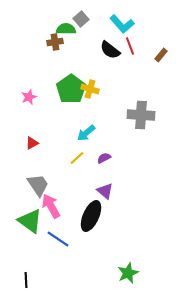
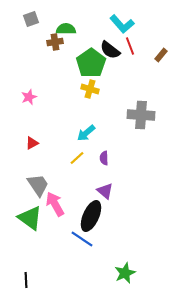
gray square: moved 50 px left; rotated 21 degrees clockwise
green pentagon: moved 20 px right, 26 px up
purple semicircle: rotated 64 degrees counterclockwise
pink arrow: moved 4 px right, 2 px up
green triangle: moved 3 px up
blue line: moved 24 px right
green star: moved 3 px left
